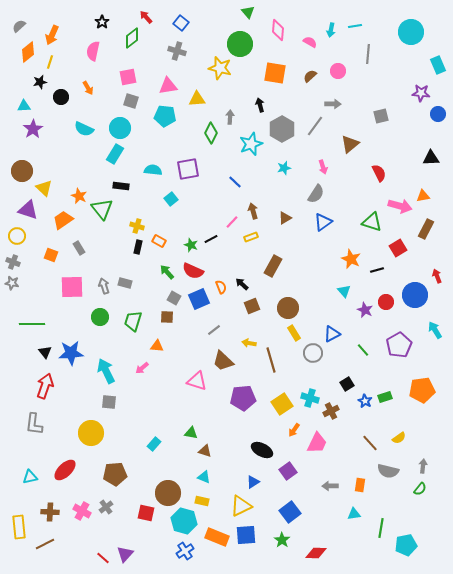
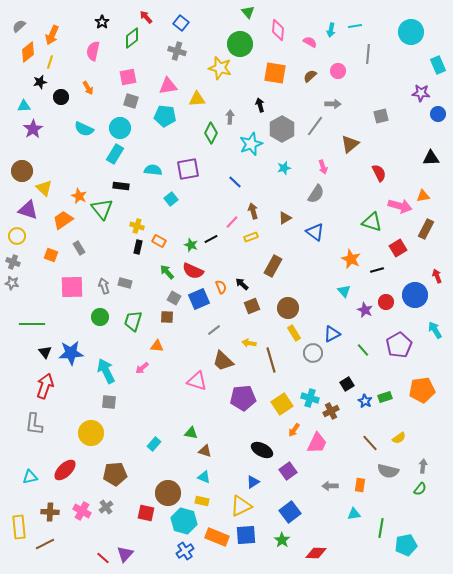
blue triangle at (323, 222): moved 8 px left, 10 px down; rotated 48 degrees counterclockwise
